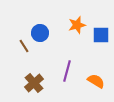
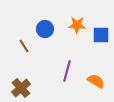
orange star: rotated 18 degrees clockwise
blue circle: moved 5 px right, 4 px up
brown cross: moved 13 px left, 5 px down
